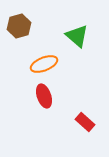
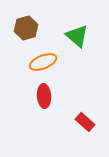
brown hexagon: moved 7 px right, 2 px down
orange ellipse: moved 1 px left, 2 px up
red ellipse: rotated 15 degrees clockwise
